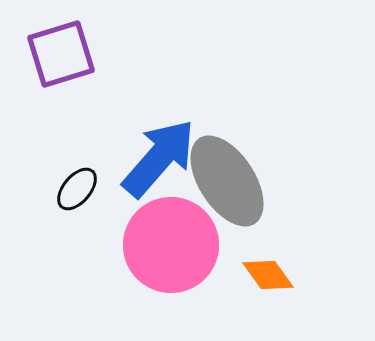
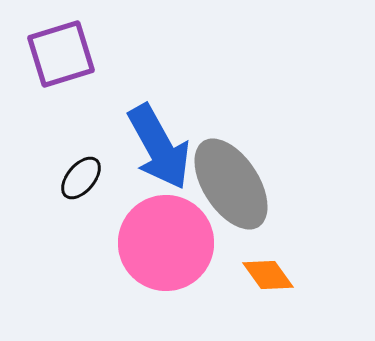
blue arrow: moved 11 px up; rotated 110 degrees clockwise
gray ellipse: moved 4 px right, 3 px down
black ellipse: moved 4 px right, 11 px up
pink circle: moved 5 px left, 2 px up
